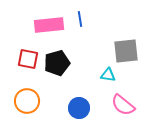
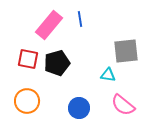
pink rectangle: rotated 44 degrees counterclockwise
